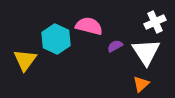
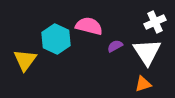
white triangle: moved 1 px right
orange triangle: moved 2 px right; rotated 24 degrees clockwise
